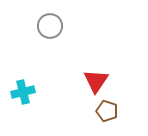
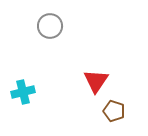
brown pentagon: moved 7 px right
